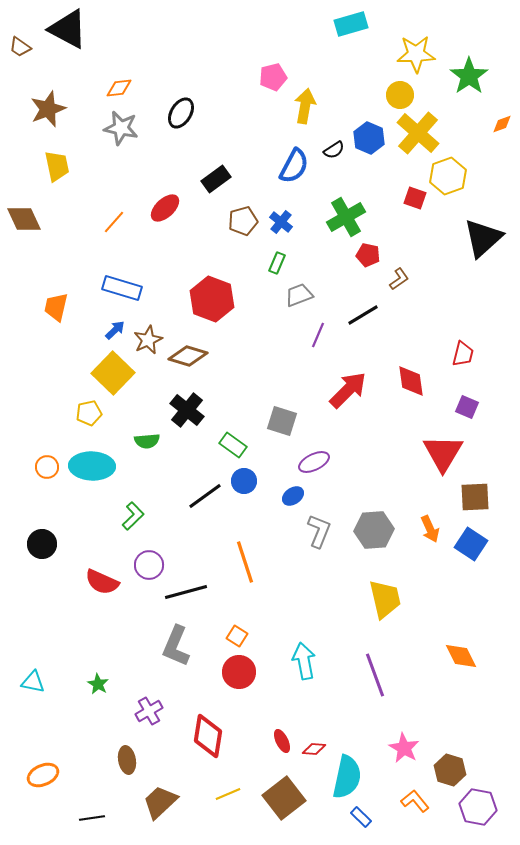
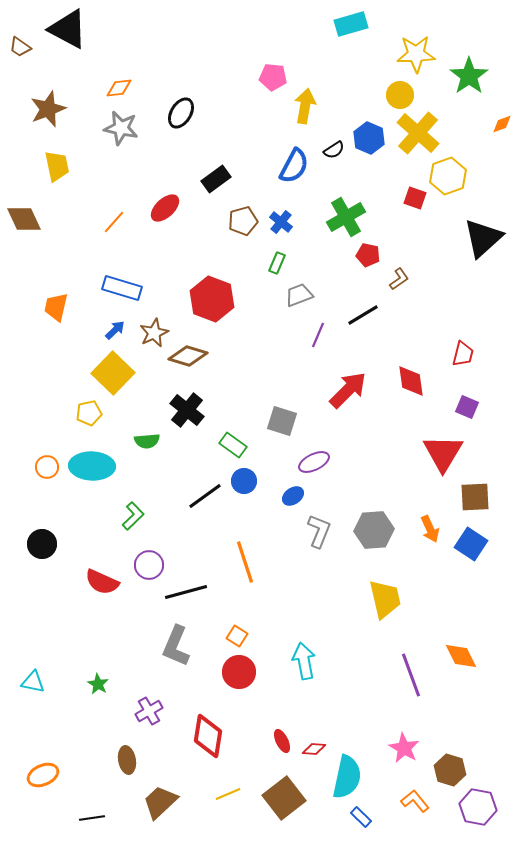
pink pentagon at (273, 77): rotated 20 degrees clockwise
brown star at (148, 340): moved 6 px right, 7 px up
purple line at (375, 675): moved 36 px right
